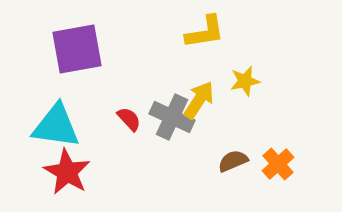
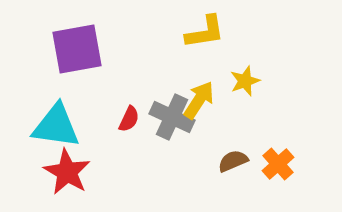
yellow star: rotated 8 degrees counterclockwise
red semicircle: rotated 68 degrees clockwise
